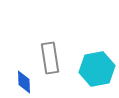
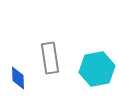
blue diamond: moved 6 px left, 4 px up
